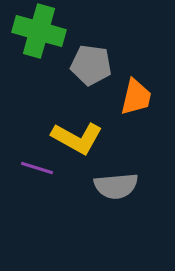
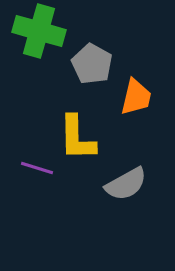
gray pentagon: moved 1 px right, 1 px up; rotated 21 degrees clockwise
yellow L-shape: rotated 60 degrees clockwise
gray semicircle: moved 10 px right, 2 px up; rotated 24 degrees counterclockwise
